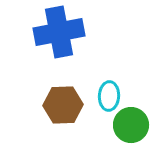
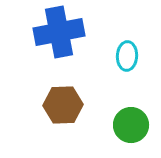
cyan ellipse: moved 18 px right, 40 px up
